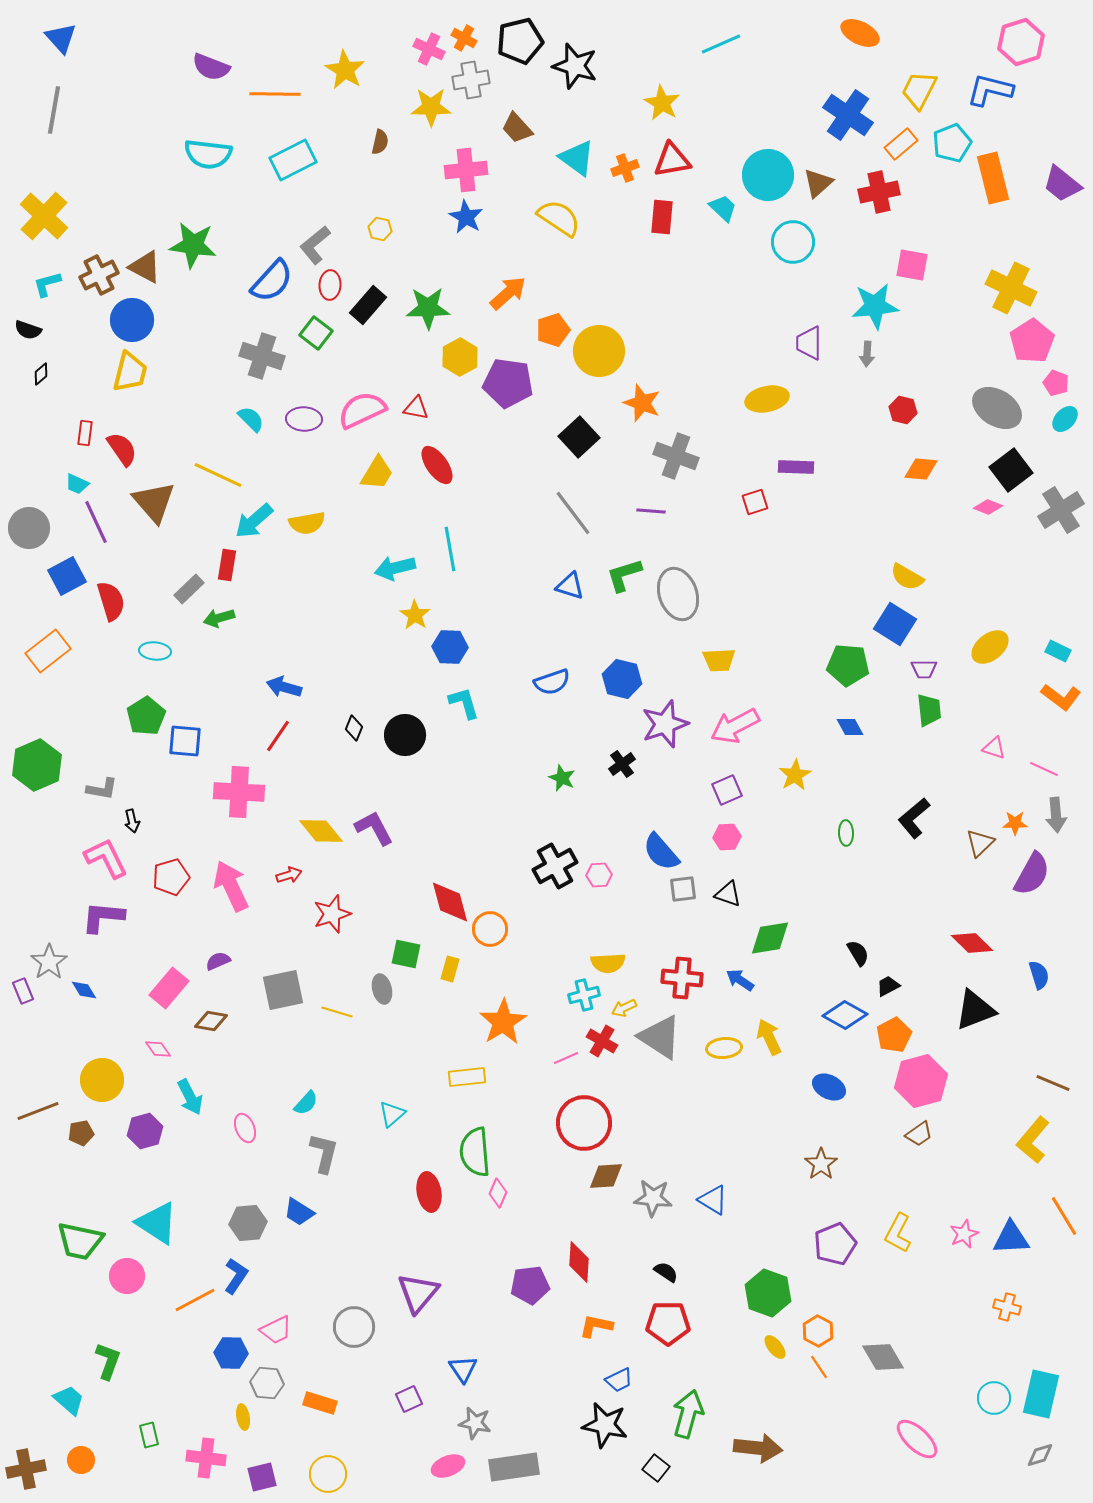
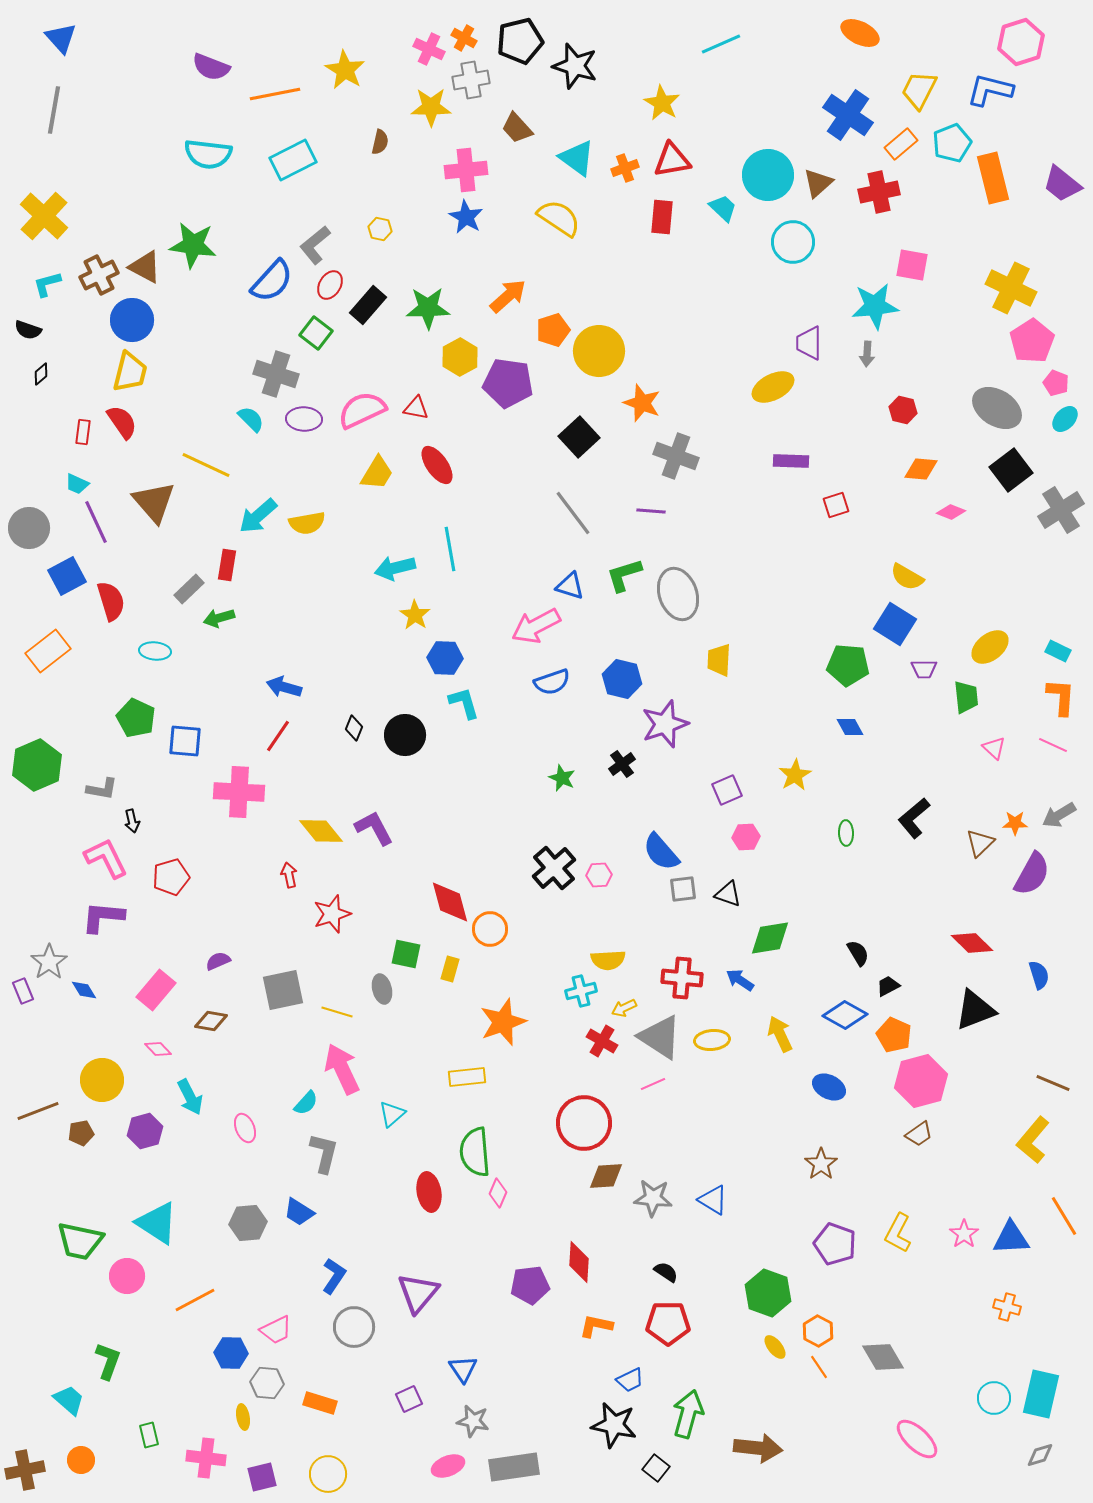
orange line at (275, 94): rotated 12 degrees counterclockwise
red ellipse at (330, 285): rotated 28 degrees clockwise
orange arrow at (508, 293): moved 3 px down
gray cross at (262, 356): moved 14 px right, 18 px down
yellow ellipse at (767, 399): moved 6 px right, 12 px up; rotated 15 degrees counterclockwise
red rectangle at (85, 433): moved 2 px left, 1 px up
red semicircle at (122, 449): moved 27 px up
purple rectangle at (796, 467): moved 5 px left, 6 px up
yellow line at (218, 475): moved 12 px left, 10 px up
red square at (755, 502): moved 81 px right, 3 px down
pink diamond at (988, 507): moved 37 px left, 5 px down
cyan arrow at (254, 521): moved 4 px right, 5 px up
blue hexagon at (450, 647): moved 5 px left, 11 px down
yellow trapezoid at (719, 660): rotated 96 degrees clockwise
orange L-shape at (1061, 697): rotated 123 degrees counterclockwise
green trapezoid at (929, 710): moved 37 px right, 13 px up
green pentagon at (146, 716): moved 10 px left, 2 px down; rotated 15 degrees counterclockwise
pink arrow at (735, 726): moved 199 px left, 100 px up
pink triangle at (994, 748): rotated 25 degrees clockwise
pink line at (1044, 769): moved 9 px right, 24 px up
gray arrow at (1056, 815): moved 3 px right; rotated 64 degrees clockwise
pink hexagon at (727, 837): moved 19 px right
black cross at (555, 866): moved 1 px left, 2 px down; rotated 12 degrees counterclockwise
red arrow at (289, 875): rotated 85 degrees counterclockwise
pink arrow at (231, 886): moved 111 px right, 183 px down
yellow semicircle at (608, 963): moved 3 px up
pink rectangle at (169, 988): moved 13 px left, 2 px down
cyan cross at (584, 995): moved 3 px left, 4 px up
orange star at (503, 1022): rotated 12 degrees clockwise
orange pentagon at (894, 1035): rotated 20 degrees counterclockwise
yellow arrow at (769, 1037): moved 11 px right, 3 px up
yellow ellipse at (724, 1048): moved 12 px left, 8 px up
pink diamond at (158, 1049): rotated 8 degrees counterclockwise
pink line at (566, 1058): moved 87 px right, 26 px down
pink star at (964, 1234): rotated 12 degrees counterclockwise
purple pentagon at (835, 1244): rotated 30 degrees counterclockwise
blue L-shape at (236, 1276): moved 98 px right
blue trapezoid at (619, 1380): moved 11 px right
gray star at (475, 1423): moved 2 px left, 2 px up
black star at (605, 1425): moved 9 px right
brown cross at (26, 1469): moved 1 px left, 1 px down
